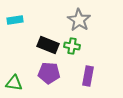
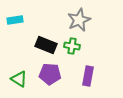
gray star: rotated 15 degrees clockwise
black rectangle: moved 2 px left
purple pentagon: moved 1 px right, 1 px down
green triangle: moved 5 px right, 4 px up; rotated 24 degrees clockwise
